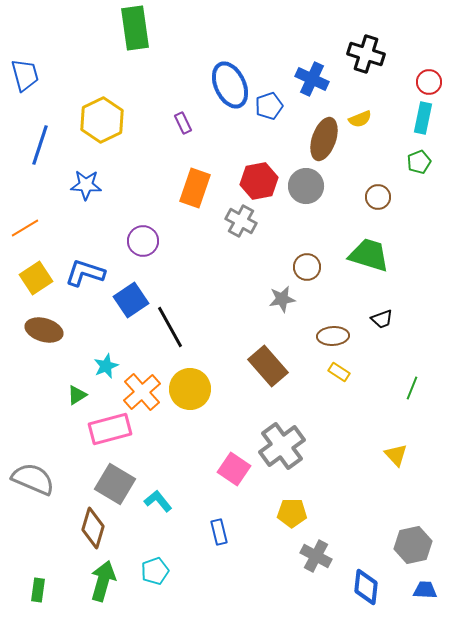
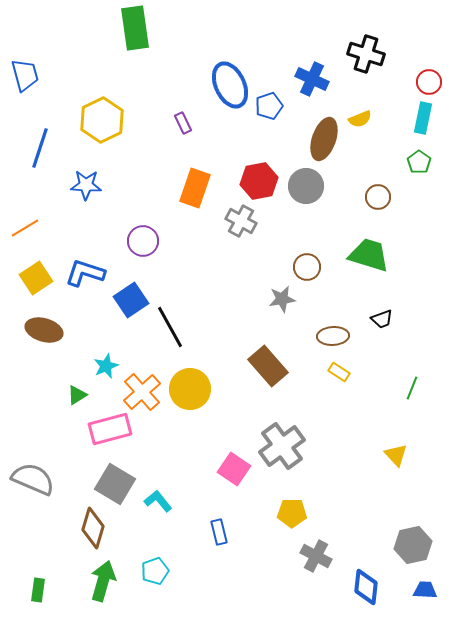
blue line at (40, 145): moved 3 px down
green pentagon at (419, 162): rotated 15 degrees counterclockwise
